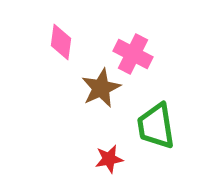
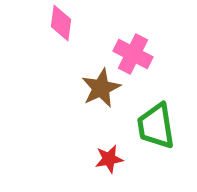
pink diamond: moved 19 px up
